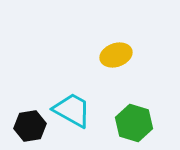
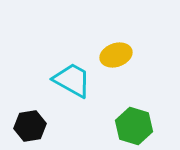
cyan trapezoid: moved 30 px up
green hexagon: moved 3 px down
